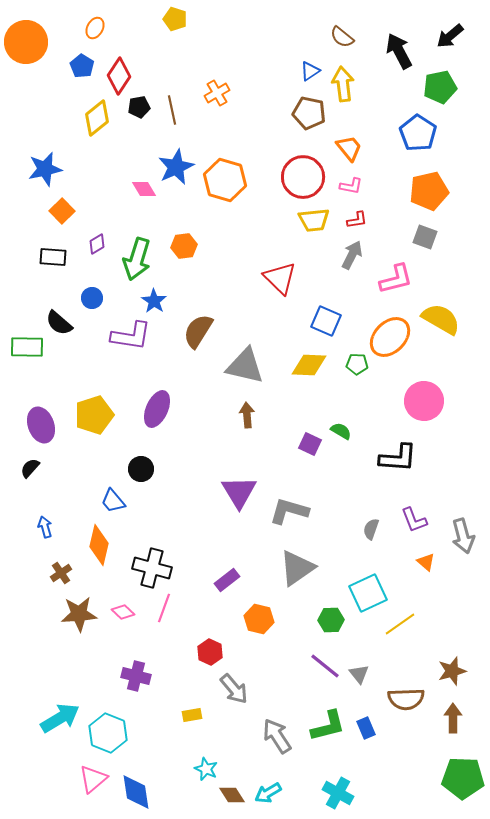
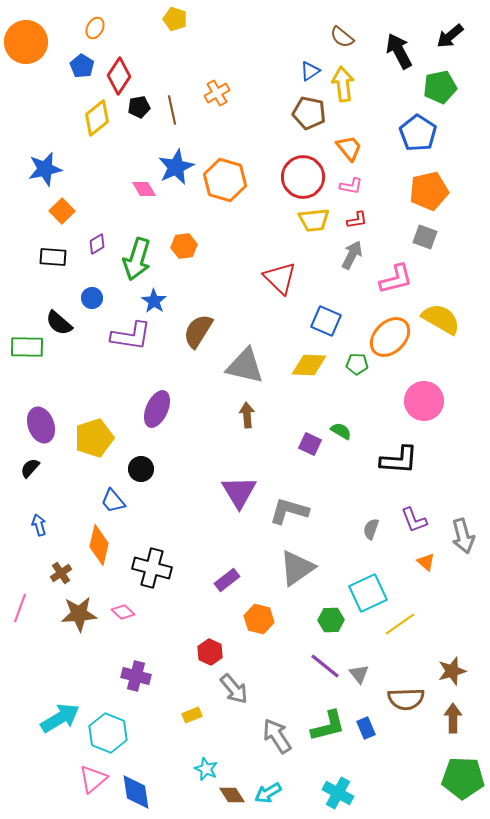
yellow pentagon at (94, 415): moved 23 px down
black L-shape at (398, 458): moved 1 px right, 2 px down
blue arrow at (45, 527): moved 6 px left, 2 px up
pink line at (164, 608): moved 144 px left
yellow rectangle at (192, 715): rotated 12 degrees counterclockwise
